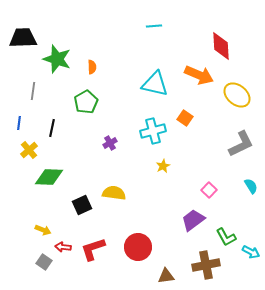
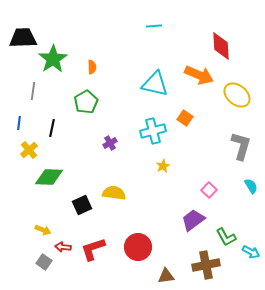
green star: moved 4 px left; rotated 20 degrees clockwise
gray L-shape: moved 2 px down; rotated 48 degrees counterclockwise
